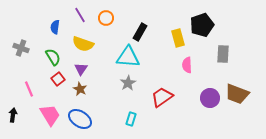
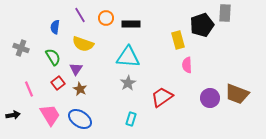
black rectangle: moved 9 px left, 8 px up; rotated 60 degrees clockwise
yellow rectangle: moved 2 px down
gray rectangle: moved 2 px right, 41 px up
purple triangle: moved 5 px left
red square: moved 4 px down
black arrow: rotated 72 degrees clockwise
